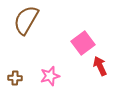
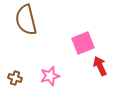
brown semicircle: rotated 44 degrees counterclockwise
pink square: rotated 15 degrees clockwise
brown cross: rotated 16 degrees clockwise
